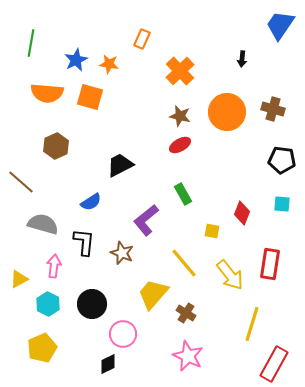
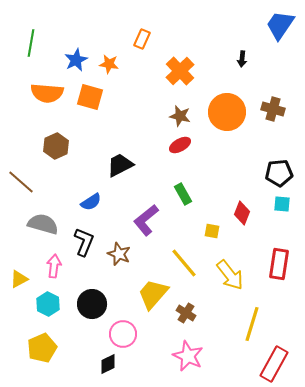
black pentagon at (282, 160): moved 3 px left, 13 px down; rotated 12 degrees counterclockwise
black L-shape at (84, 242): rotated 16 degrees clockwise
brown star at (122, 253): moved 3 px left, 1 px down
red rectangle at (270, 264): moved 9 px right
